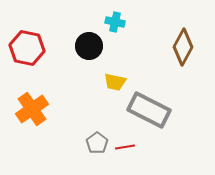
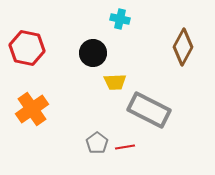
cyan cross: moved 5 px right, 3 px up
black circle: moved 4 px right, 7 px down
yellow trapezoid: rotated 15 degrees counterclockwise
